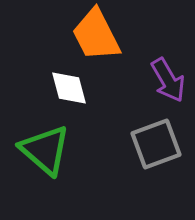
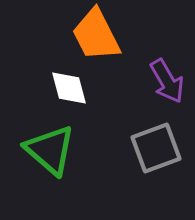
purple arrow: moved 1 px left, 1 px down
gray square: moved 4 px down
green triangle: moved 5 px right
